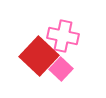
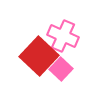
pink cross: rotated 12 degrees clockwise
